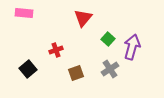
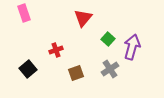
pink rectangle: rotated 66 degrees clockwise
